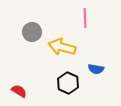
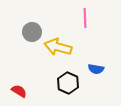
yellow arrow: moved 4 px left
